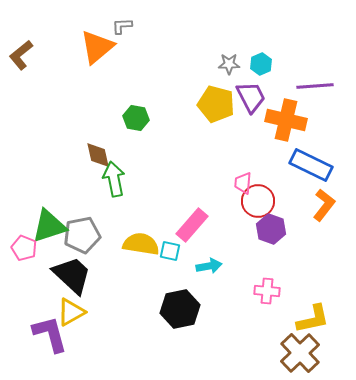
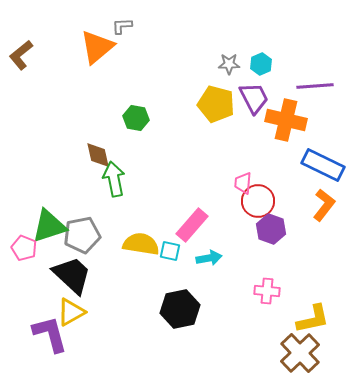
purple trapezoid: moved 3 px right, 1 px down
blue rectangle: moved 12 px right
cyan arrow: moved 8 px up
